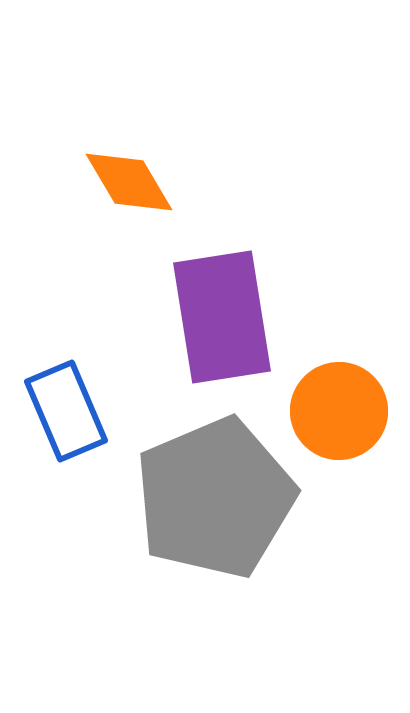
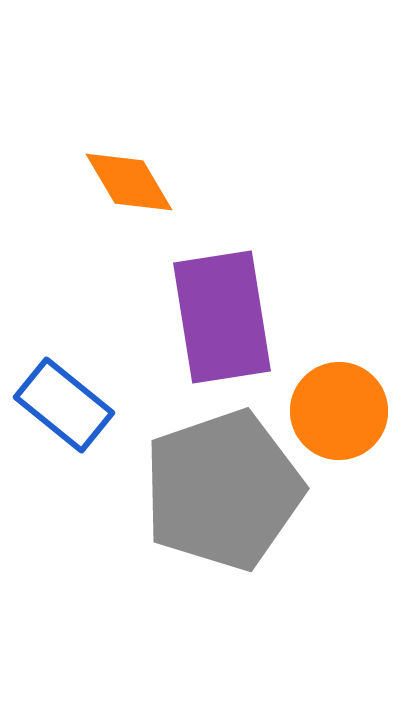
blue rectangle: moved 2 px left, 6 px up; rotated 28 degrees counterclockwise
gray pentagon: moved 8 px right, 8 px up; rotated 4 degrees clockwise
